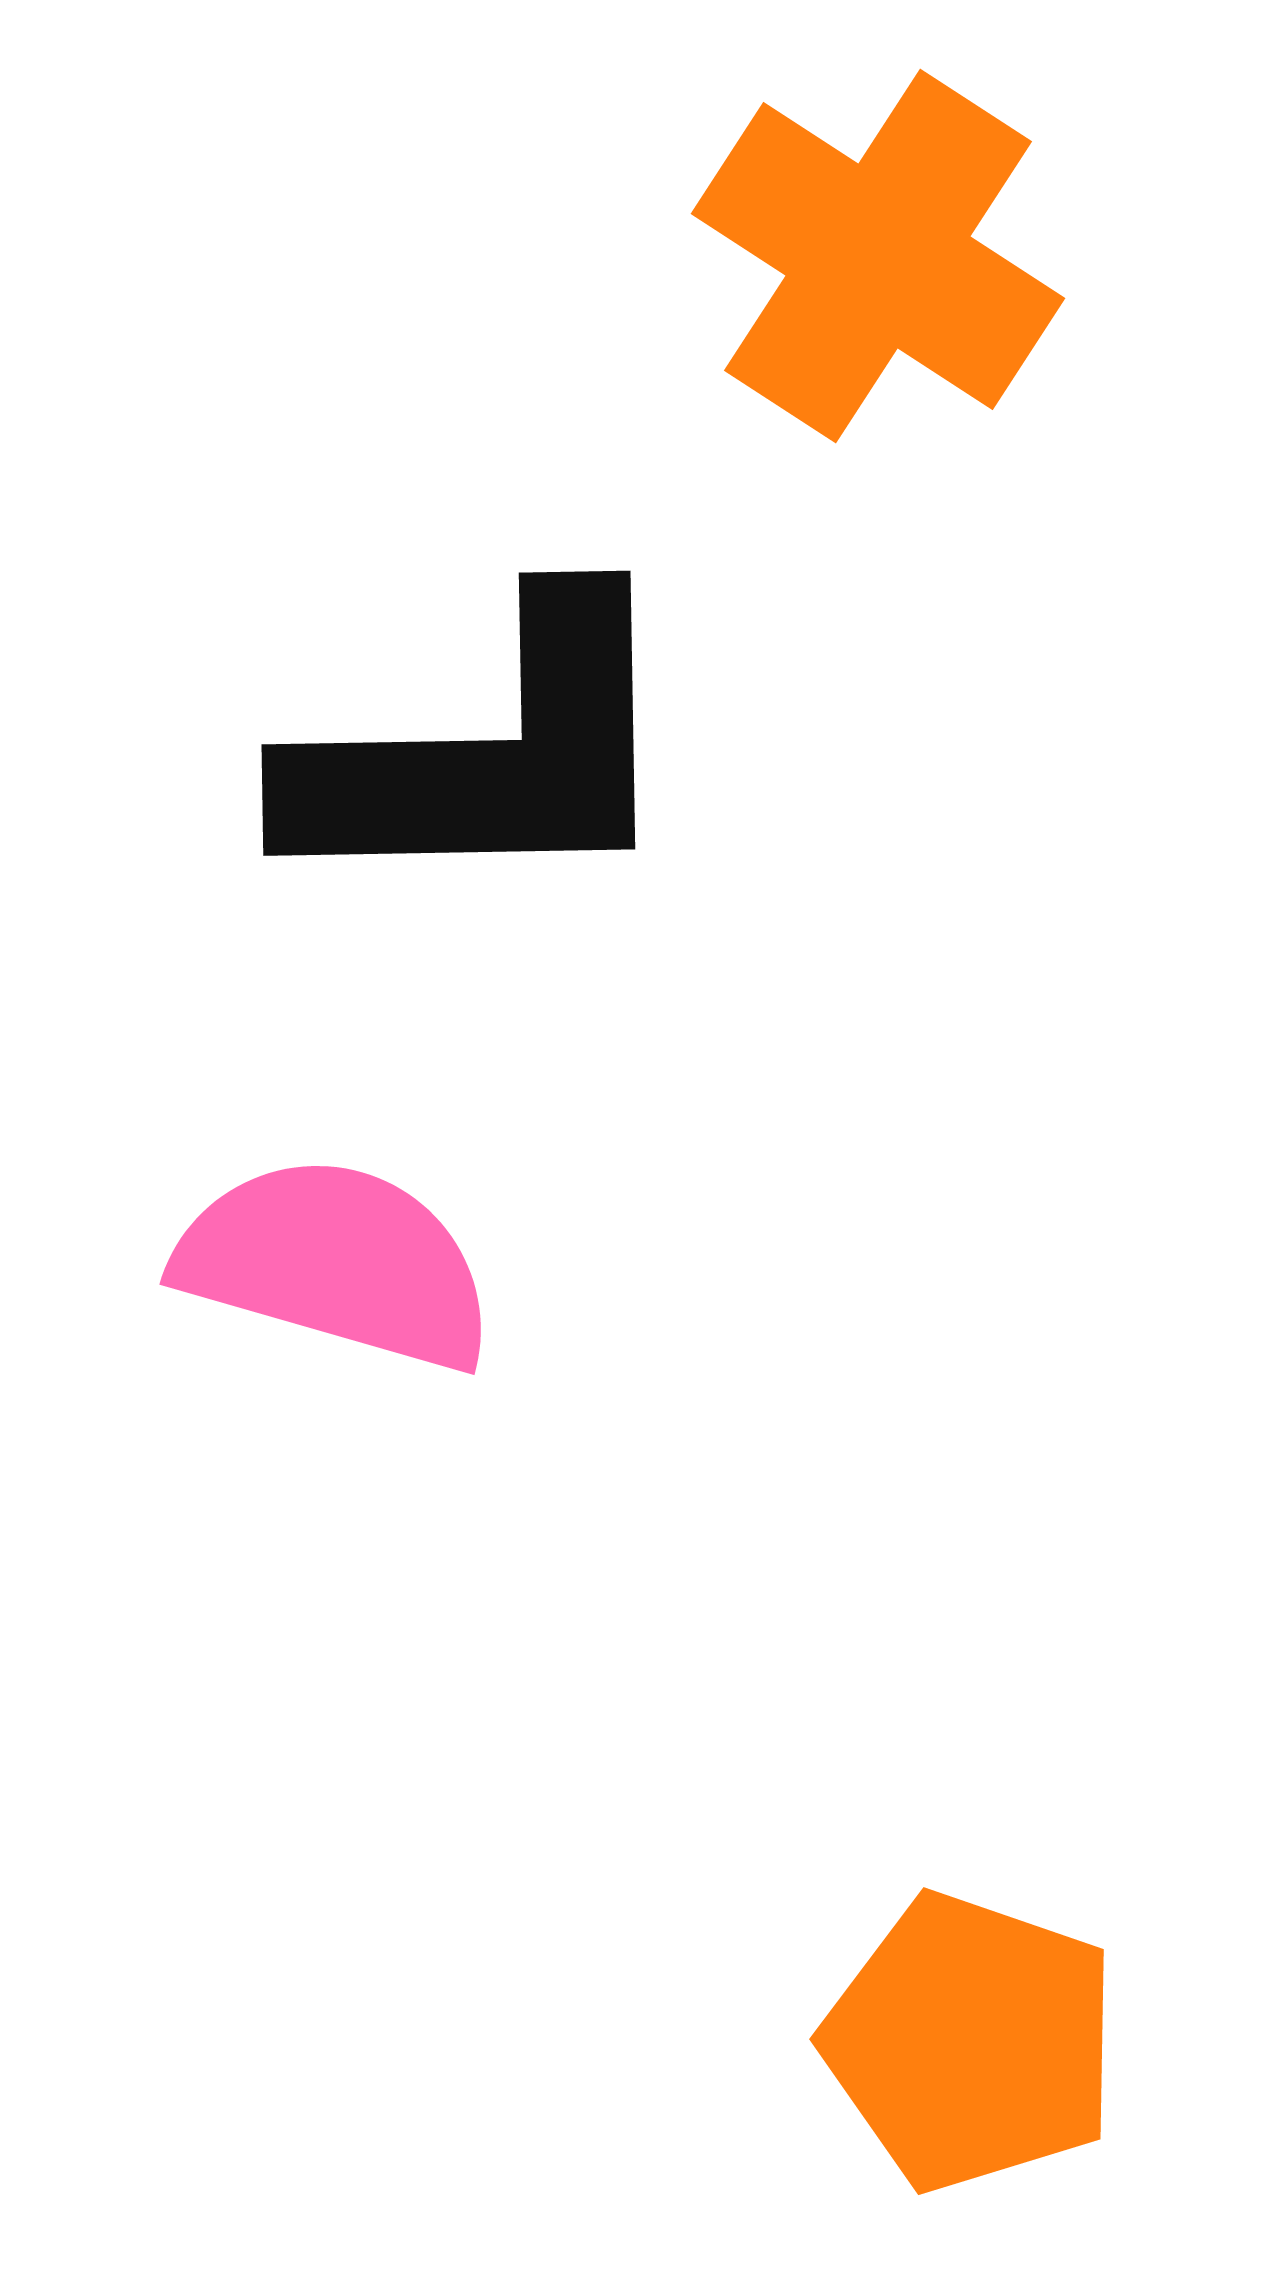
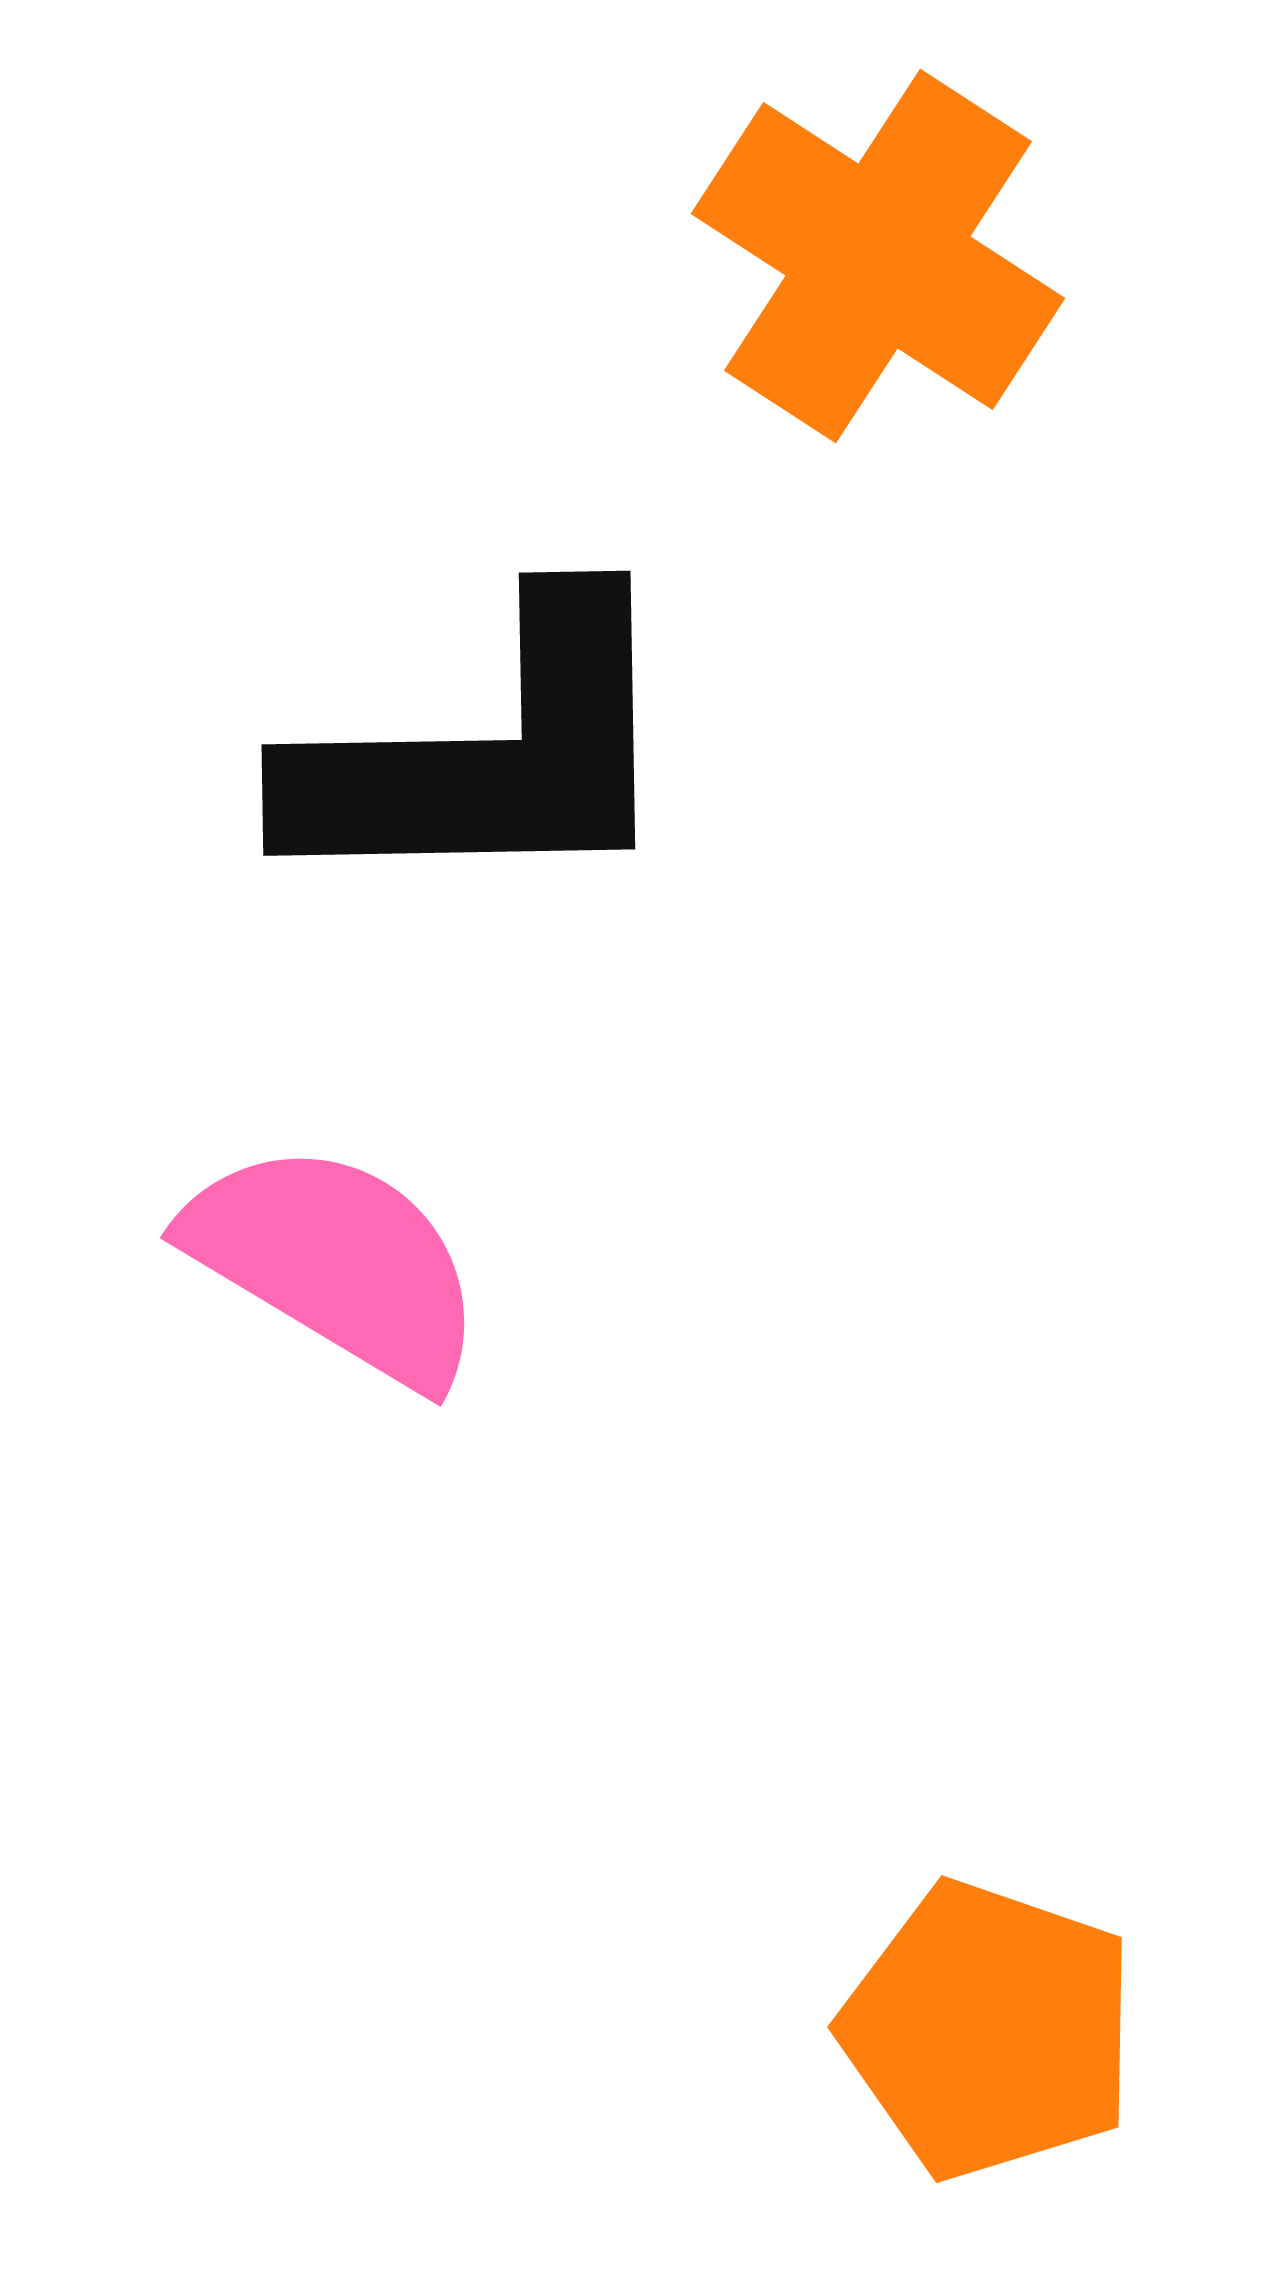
pink semicircle: rotated 15 degrees clockwise
orange pentagon: moved 18 px right, 12 px up
